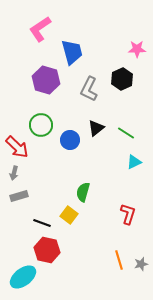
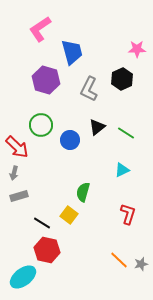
black triangle: moved 1 px right, 1 px up
cyan triangle: moved 12 px left, 8 px down
black line: rotated 12 degrees clockwise
orange line: rotated 30 degrees counterclockwise
